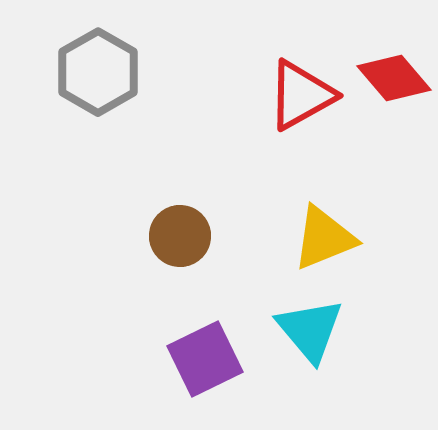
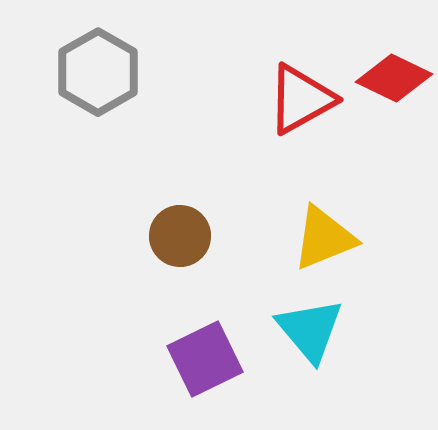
red diamond: rotated 24 degrees counterclockwise
red triangle: moved 4 px down
